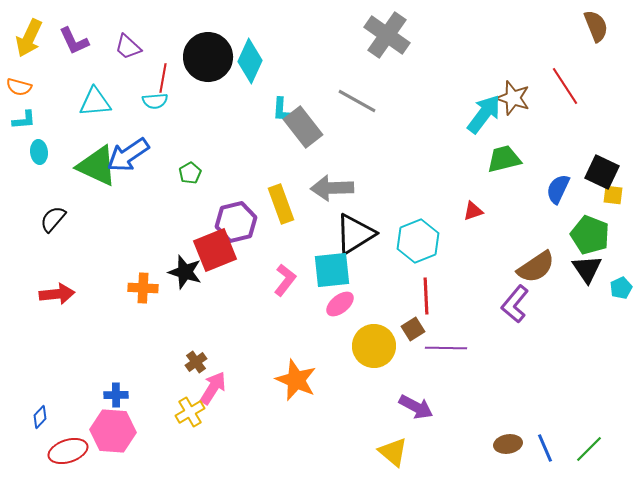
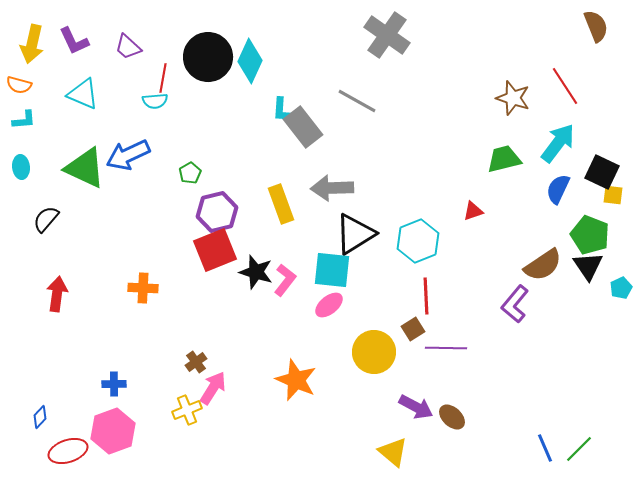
yellow arrow at (29, 38): moved 3 px right, 6 px down; rotated 12 degrees counterclockwise
orange semicircle at (19, 87): moved 2 px up
cyan triangle at (95, 102): moved 12 px left, 8 px up; rotated 28 degrees clockwise
cyan arrow at (484, 114): moved 74 px right, 29 px down
cyan ellipse at (39, 152): moved 18 px left, 15 px down
blue arrow at (128, 155): rotated 9 degrees clockwise
green triangle at (97, 166): moved 12 px left, 2 px down
black semicircle at (53, 219): moved 7 px left
purple hexagon at (236, 222): moved 19 px left, 10 px up
brown semicircle at (536, 267): moved 7 px right, 2 px up
black triangle at (587, 269): moved 1 px right, 3 px up
cyan square at (332, 270): rotated 12 degrees clockwise
black star at (185, 272): moved 71 px right
red arrow at (57, 294): rotated 76 degrees counterclockwise
pink ellipse at (340, 304): moved 11 px left, 1 px down
yellow circle at (374, 346): moved 6 px down
blue cross at (116, 395): moved 2 px left, 11 px up
yellow cross at (190, 412): moved 3 px left, 2 px up; rotated 8 degrees clockwise
pink hexagon at (113, 431): rotated 24 degrees counterclockwise
brown ellipse at (508, 444): moved 56 px left, 27 px up; rotated 52 degrees clockwise
green line at (589, 449): moved 10 px left
